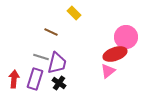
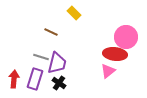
red ellipse: rotated 25 degrees clockwise
